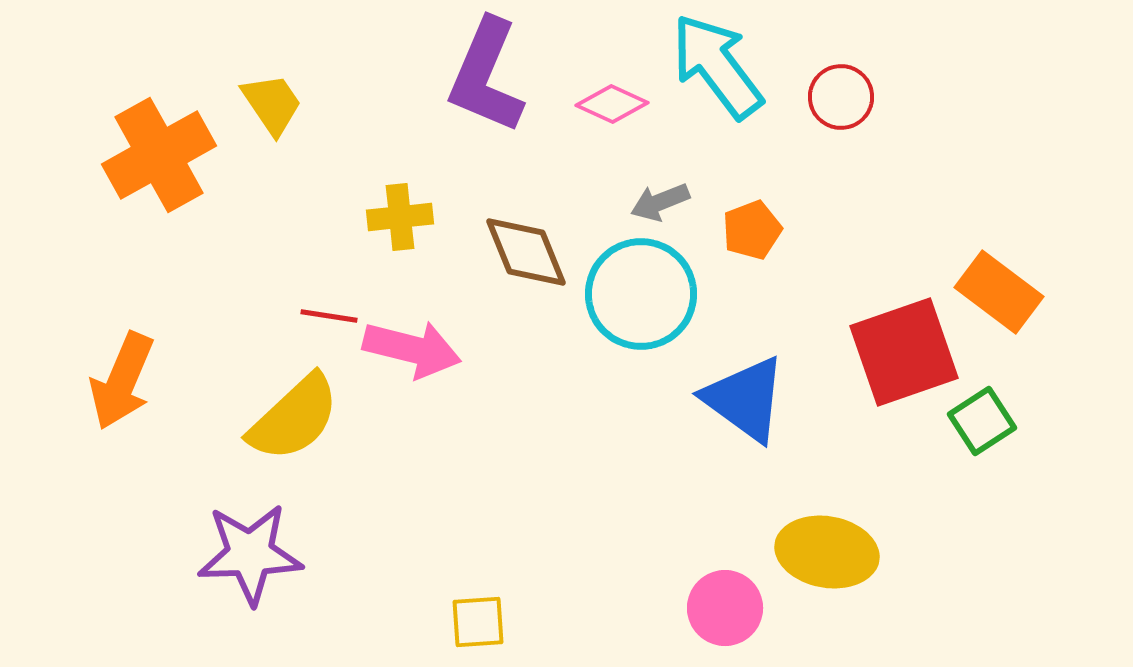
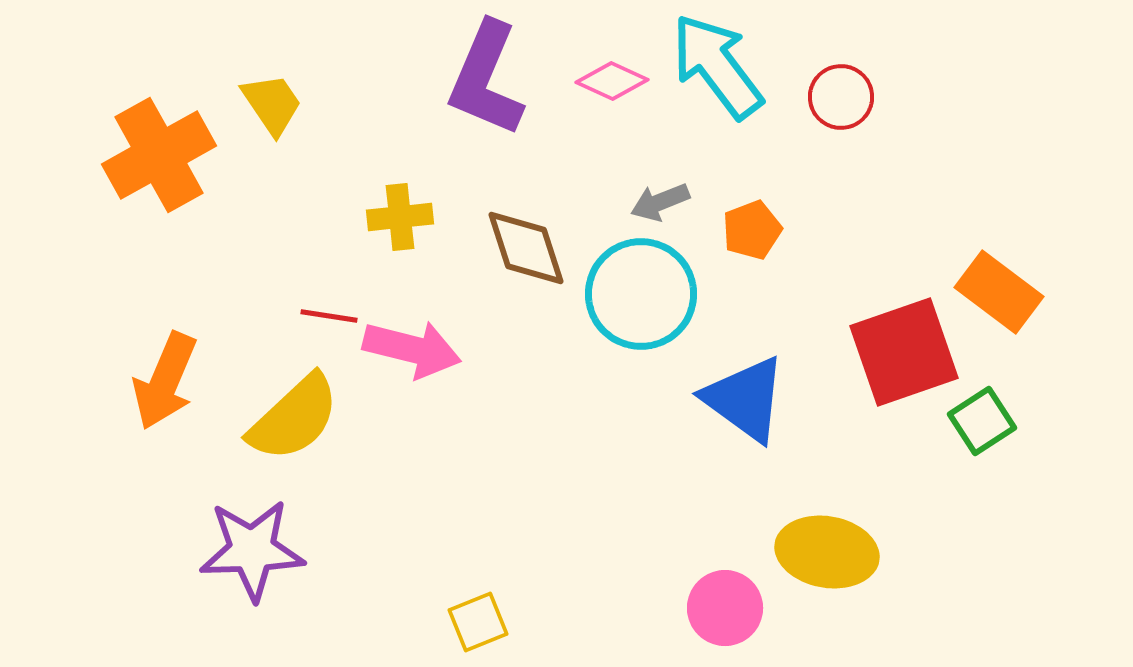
purple L-shape: moved 3 px down
pink diamond: moved 23 px up
brown diamond: moved 4 px up; rotated 4 degrees clockwise
orange arrow: moved 43 px right
purple star: moved 2 px right, 4 px up
yellow square: rotated 18 degrees counterclockwise
